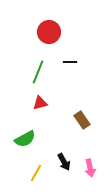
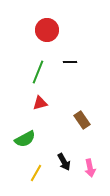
red circle: moved 2 px left, 2 px up
